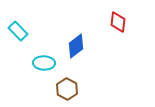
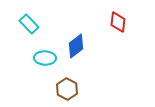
cyan rectangle: moved 11 px right, 7 px up
cyan ellipse: moved 1 px right, 5 px up
